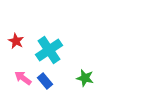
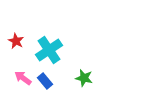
green star: moved 1 px left
